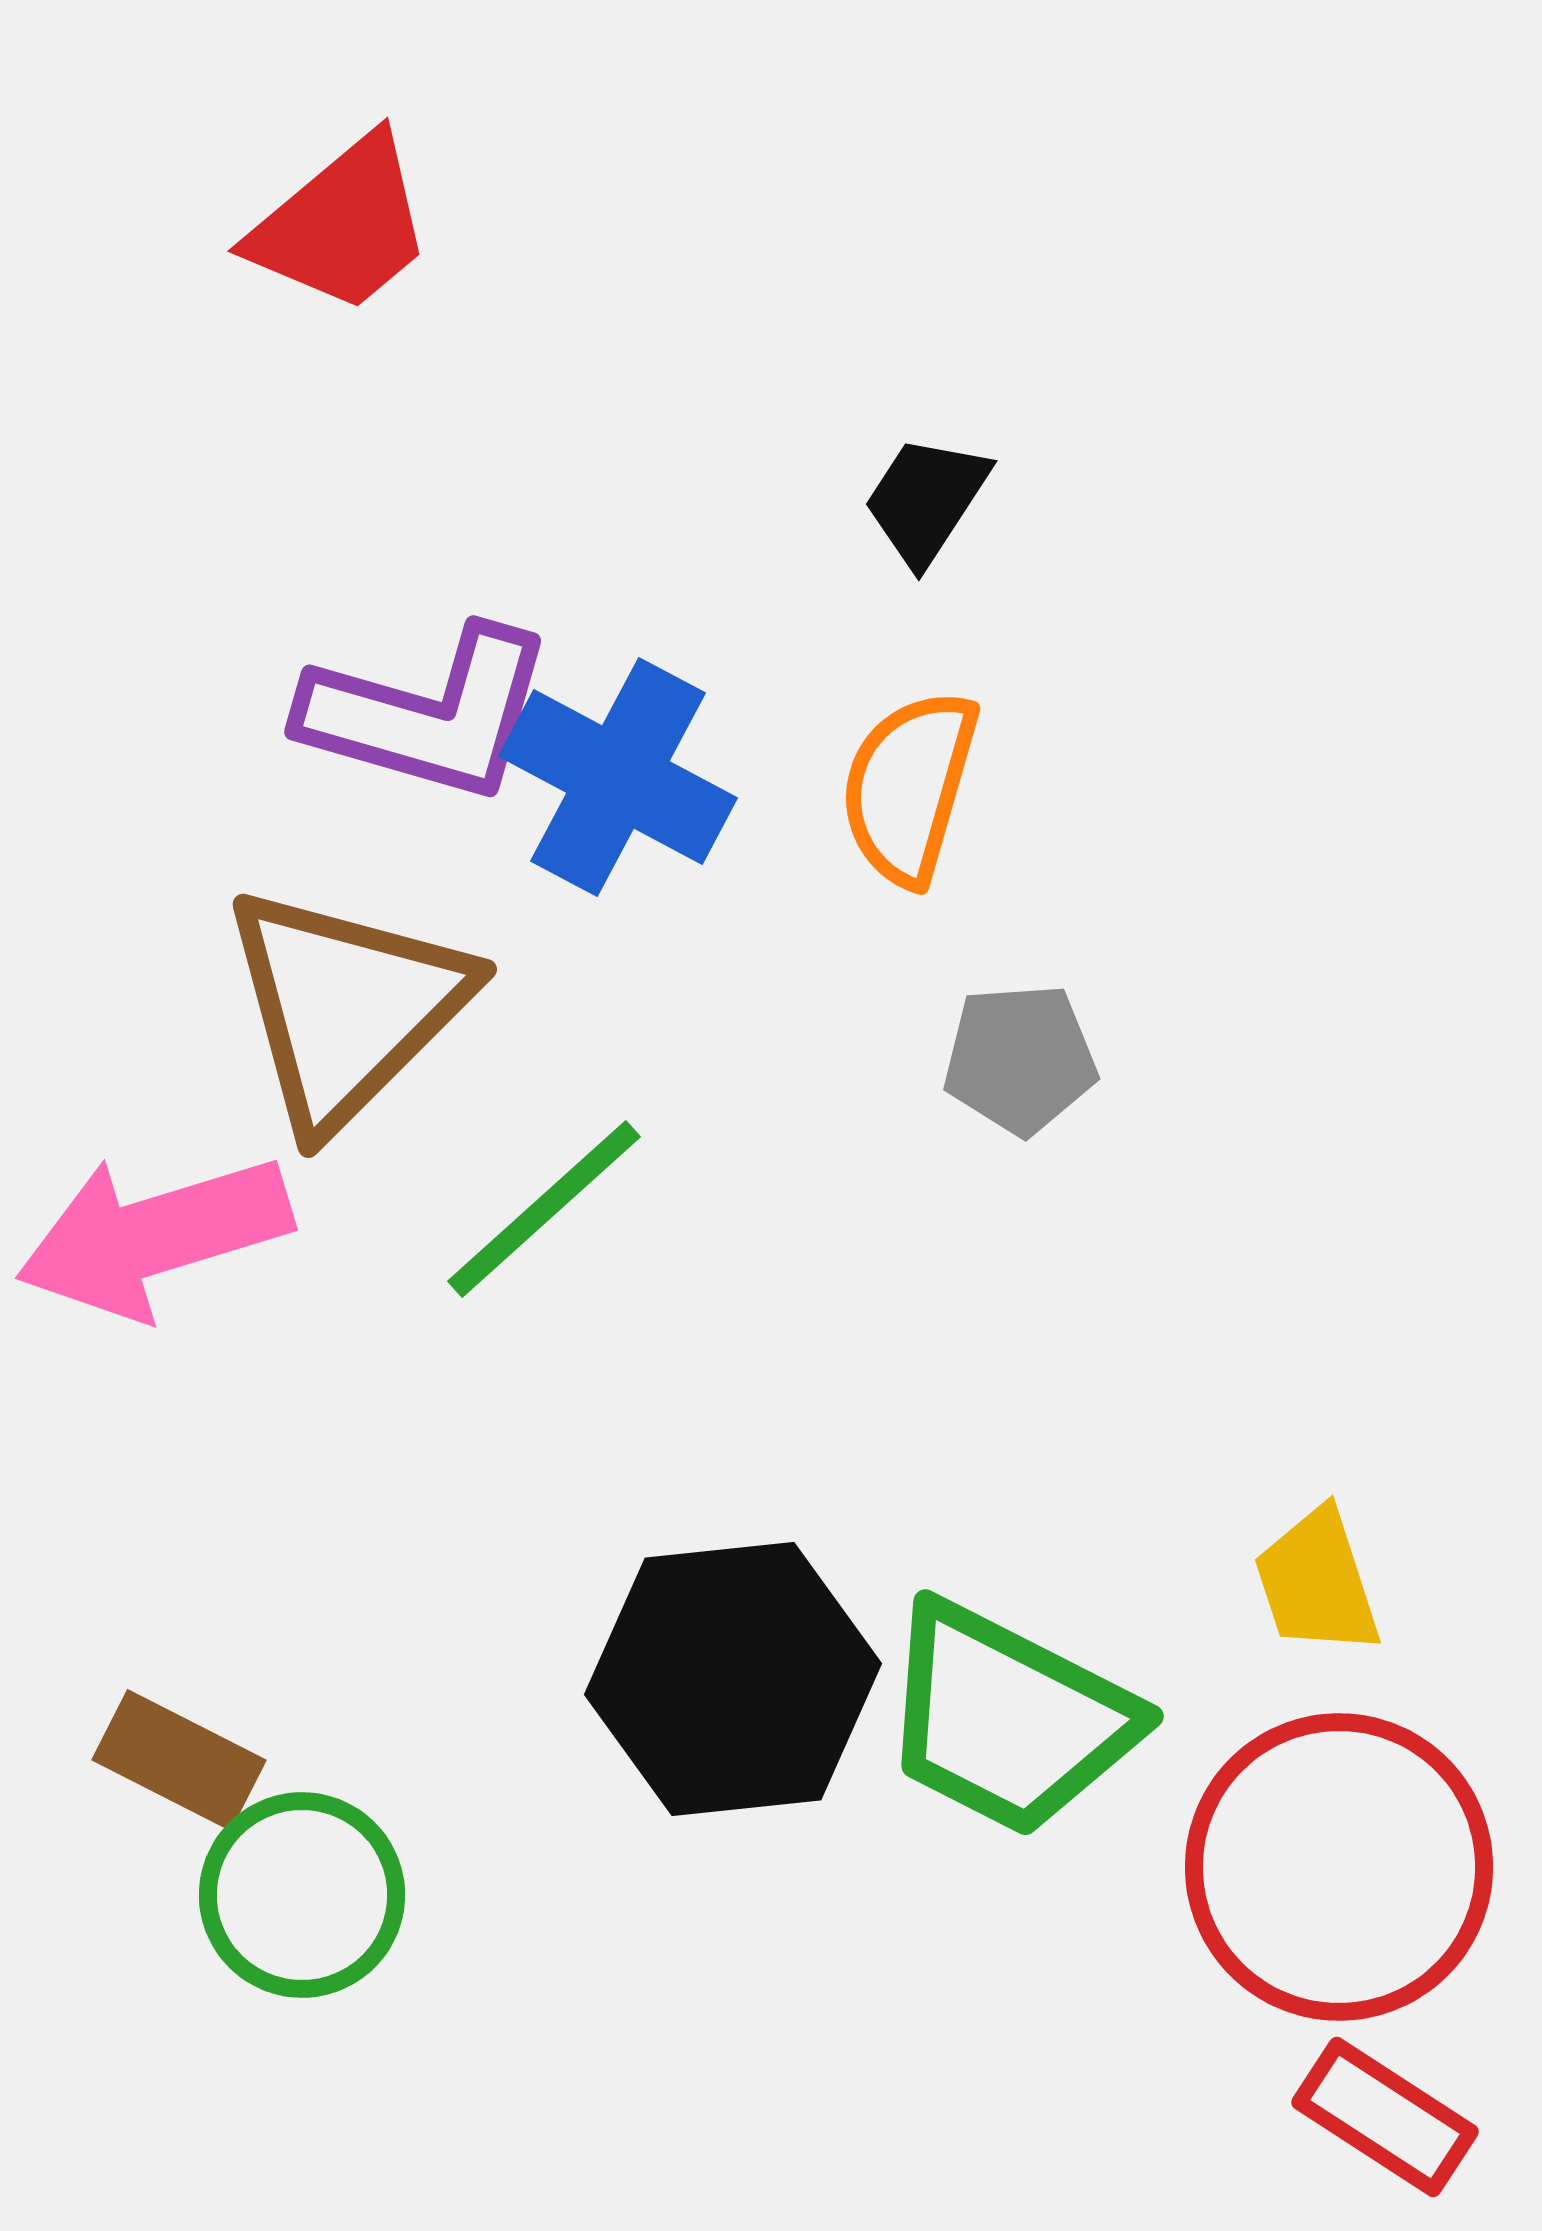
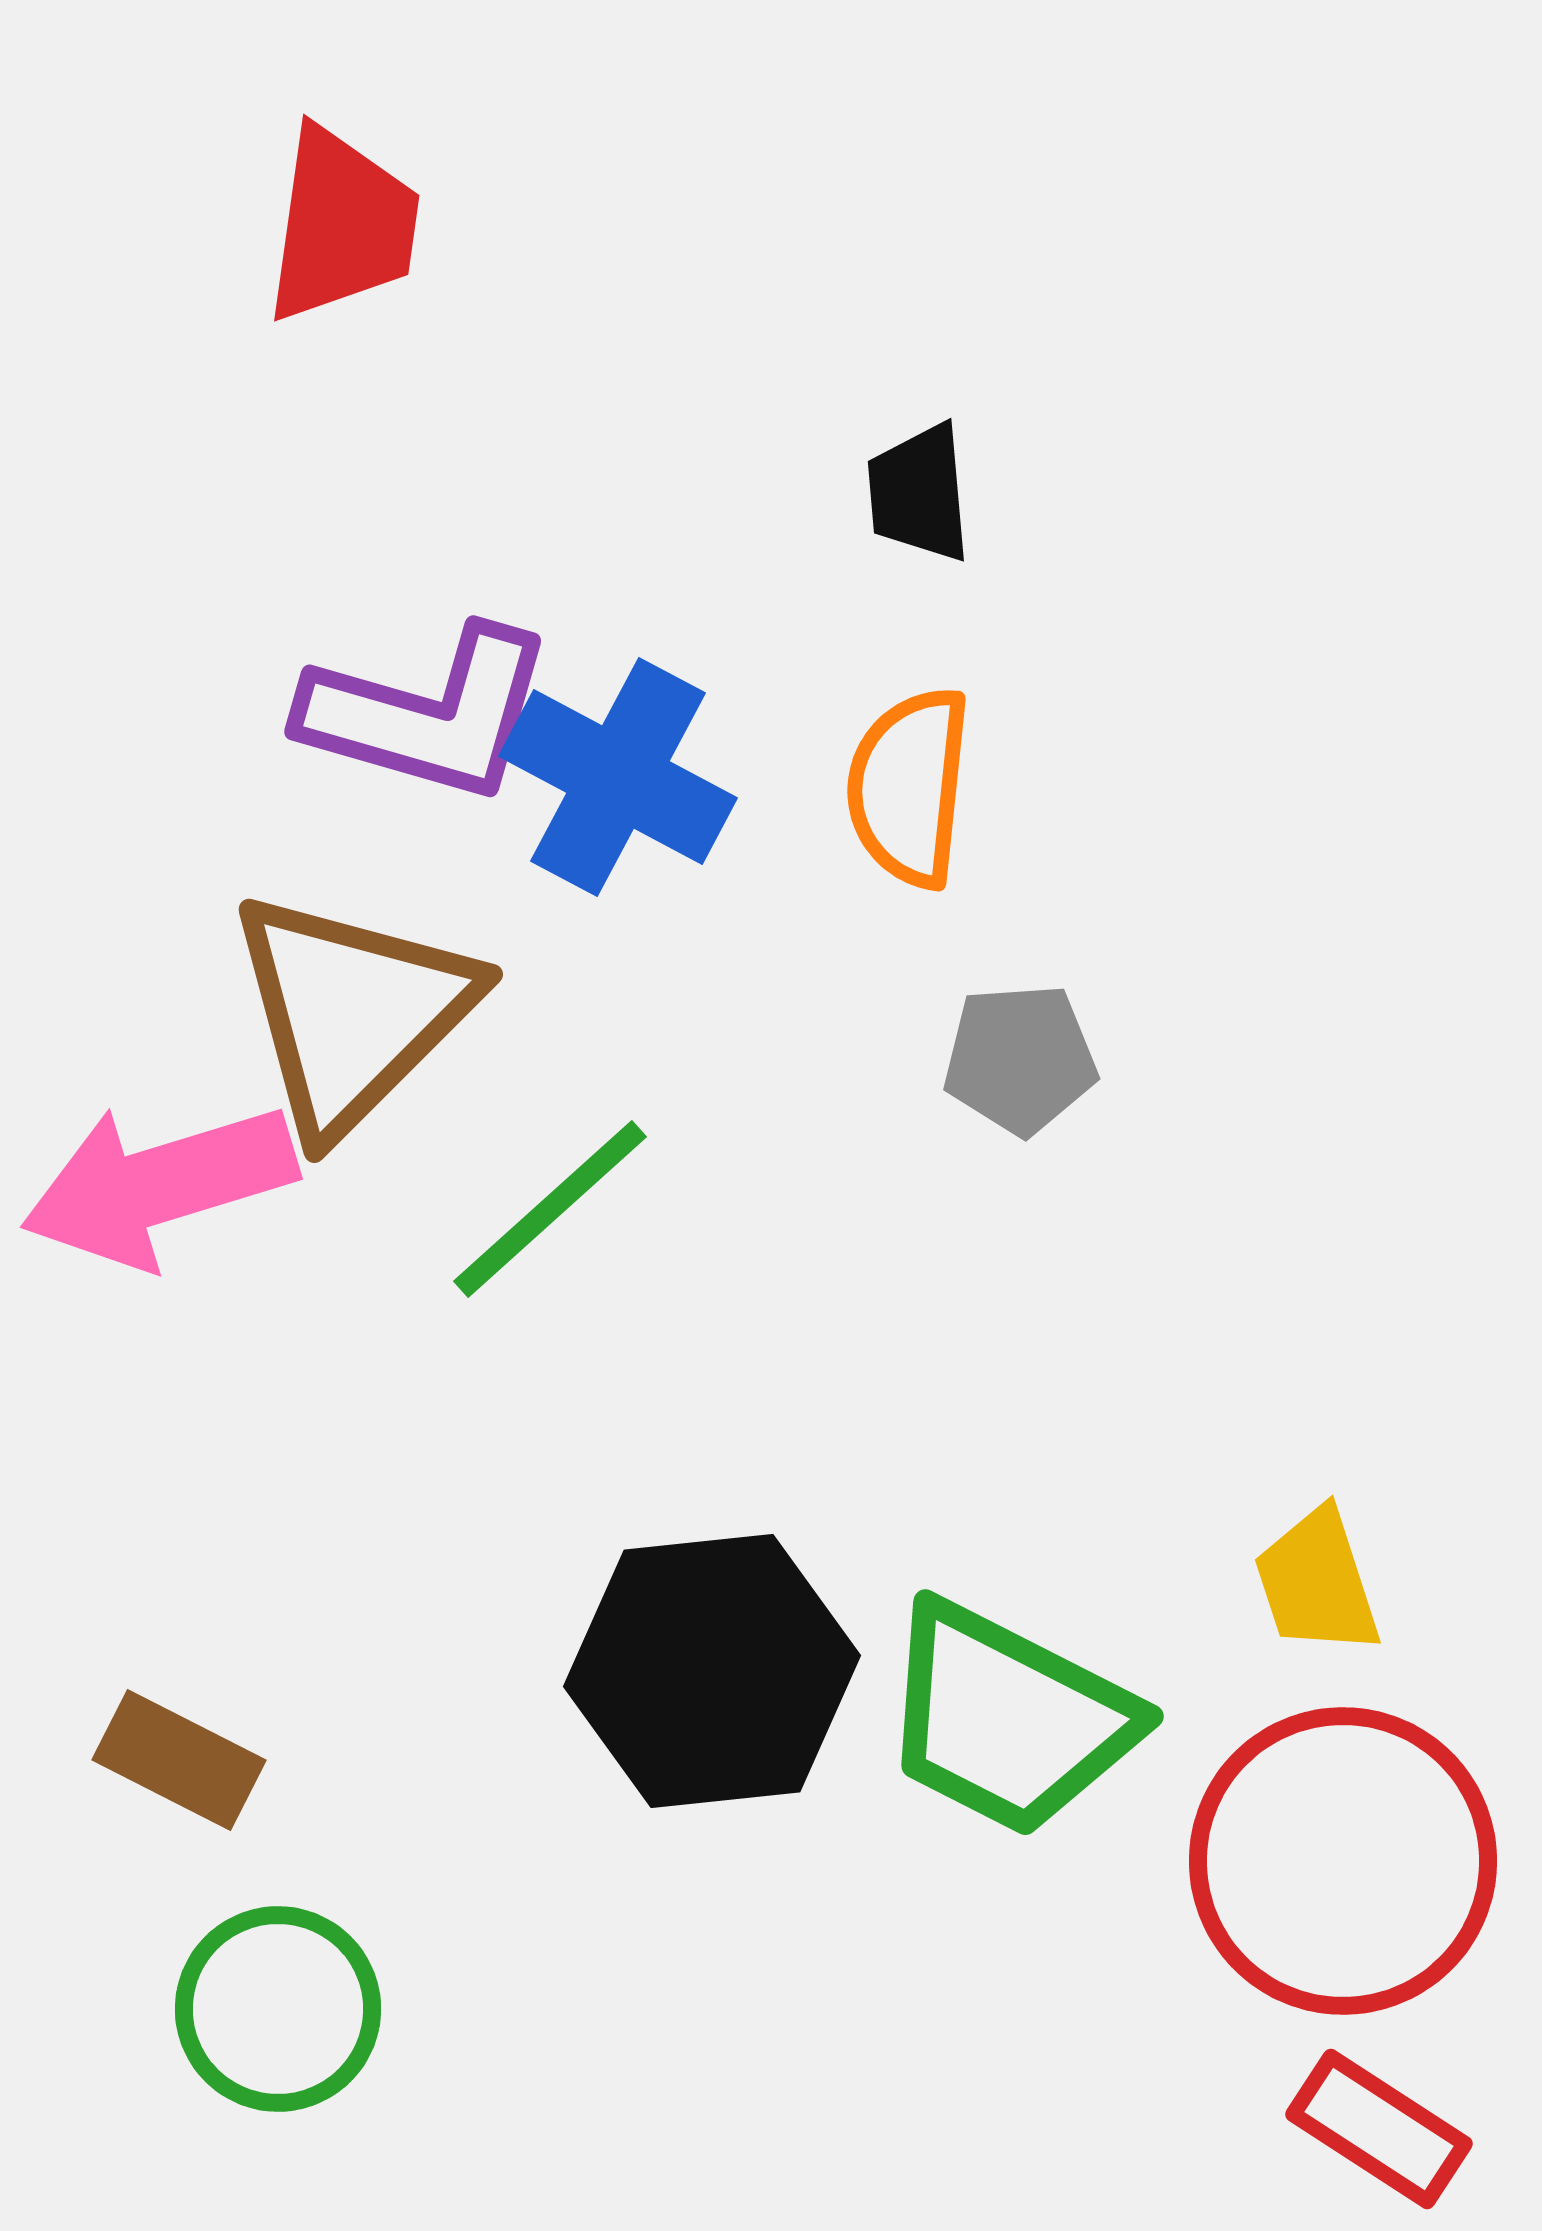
red trapezoid: rotated 42 degrees counterclockwise
black trapezoid: moved 7 px left, 7 px up; rotated 38 degrees counterclockwise
orange semicircle: rotated 10 degrees counterclockwise
brown triangle: moved 6 px right, 5 px down
green line: moved 6 px right
pink arrow: moved 5 px right, 51 px up
black hexagon: moved 21 px left, 8 px up
red circle: moved 4 px right, 6 px up
green circle: moved 24 px left, 114 px down
red rectangle: moved 6 px left, 12 px down
